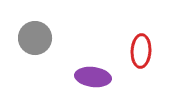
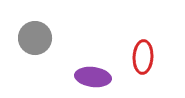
red ellipse: moved 2 px right, 6 px down
